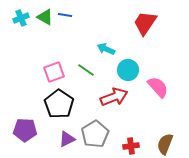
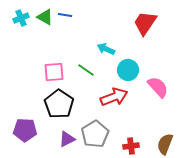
pink square: rotated 15 degrees clockwise
